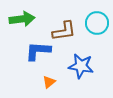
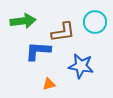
green arrow: moved 1 px right, 2 px down
cyan circle: moved 2 px left, 1 px up
brown L-shape: moved 1 px left, 1 px down
orange triangle: moved 2 px down; rotated 24 degrees clockwise
